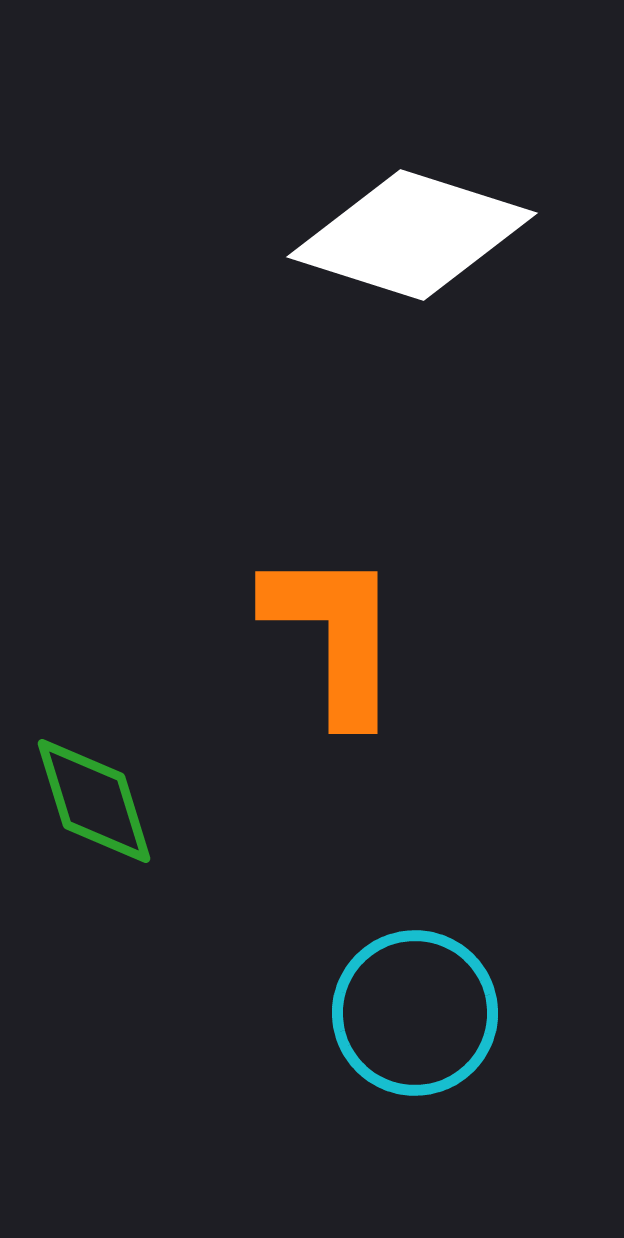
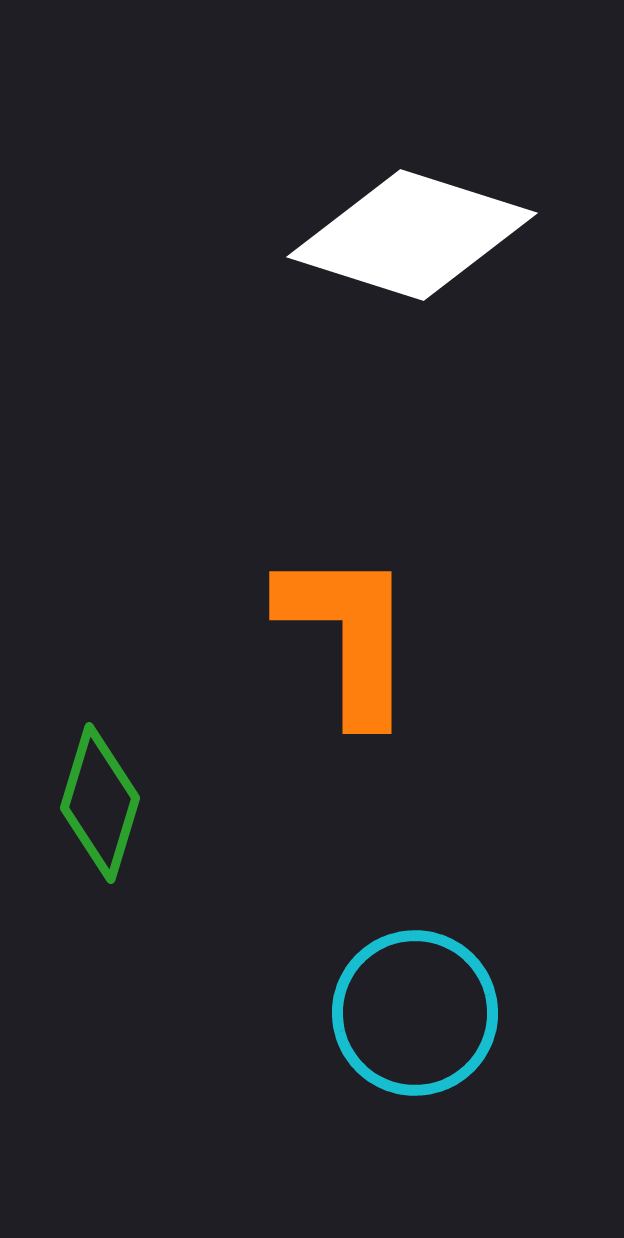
orange L-shape: moved 14 px right
green diamond: moved 6 px right, 2 px down; rotated 34 degrees clockwise
